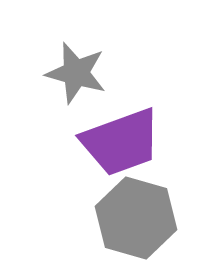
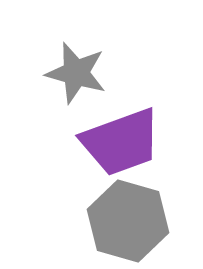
gray hexagon: moved 8 px left, 3 px down
